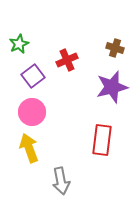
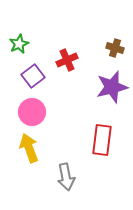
gray arrow: moved 5 px right, 4 px up
